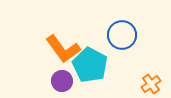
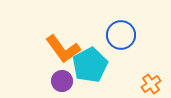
blue circle: moved 1 px left
cyan pentagon: rotated 16 degrees clockwise
